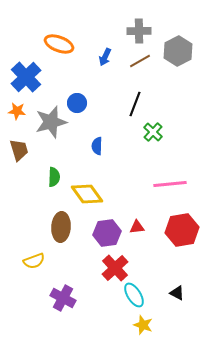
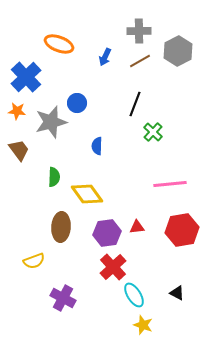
brown trapezoid: rotated 20 degrees counterclockwise
red cross: moved 2 px left, 1 px up
